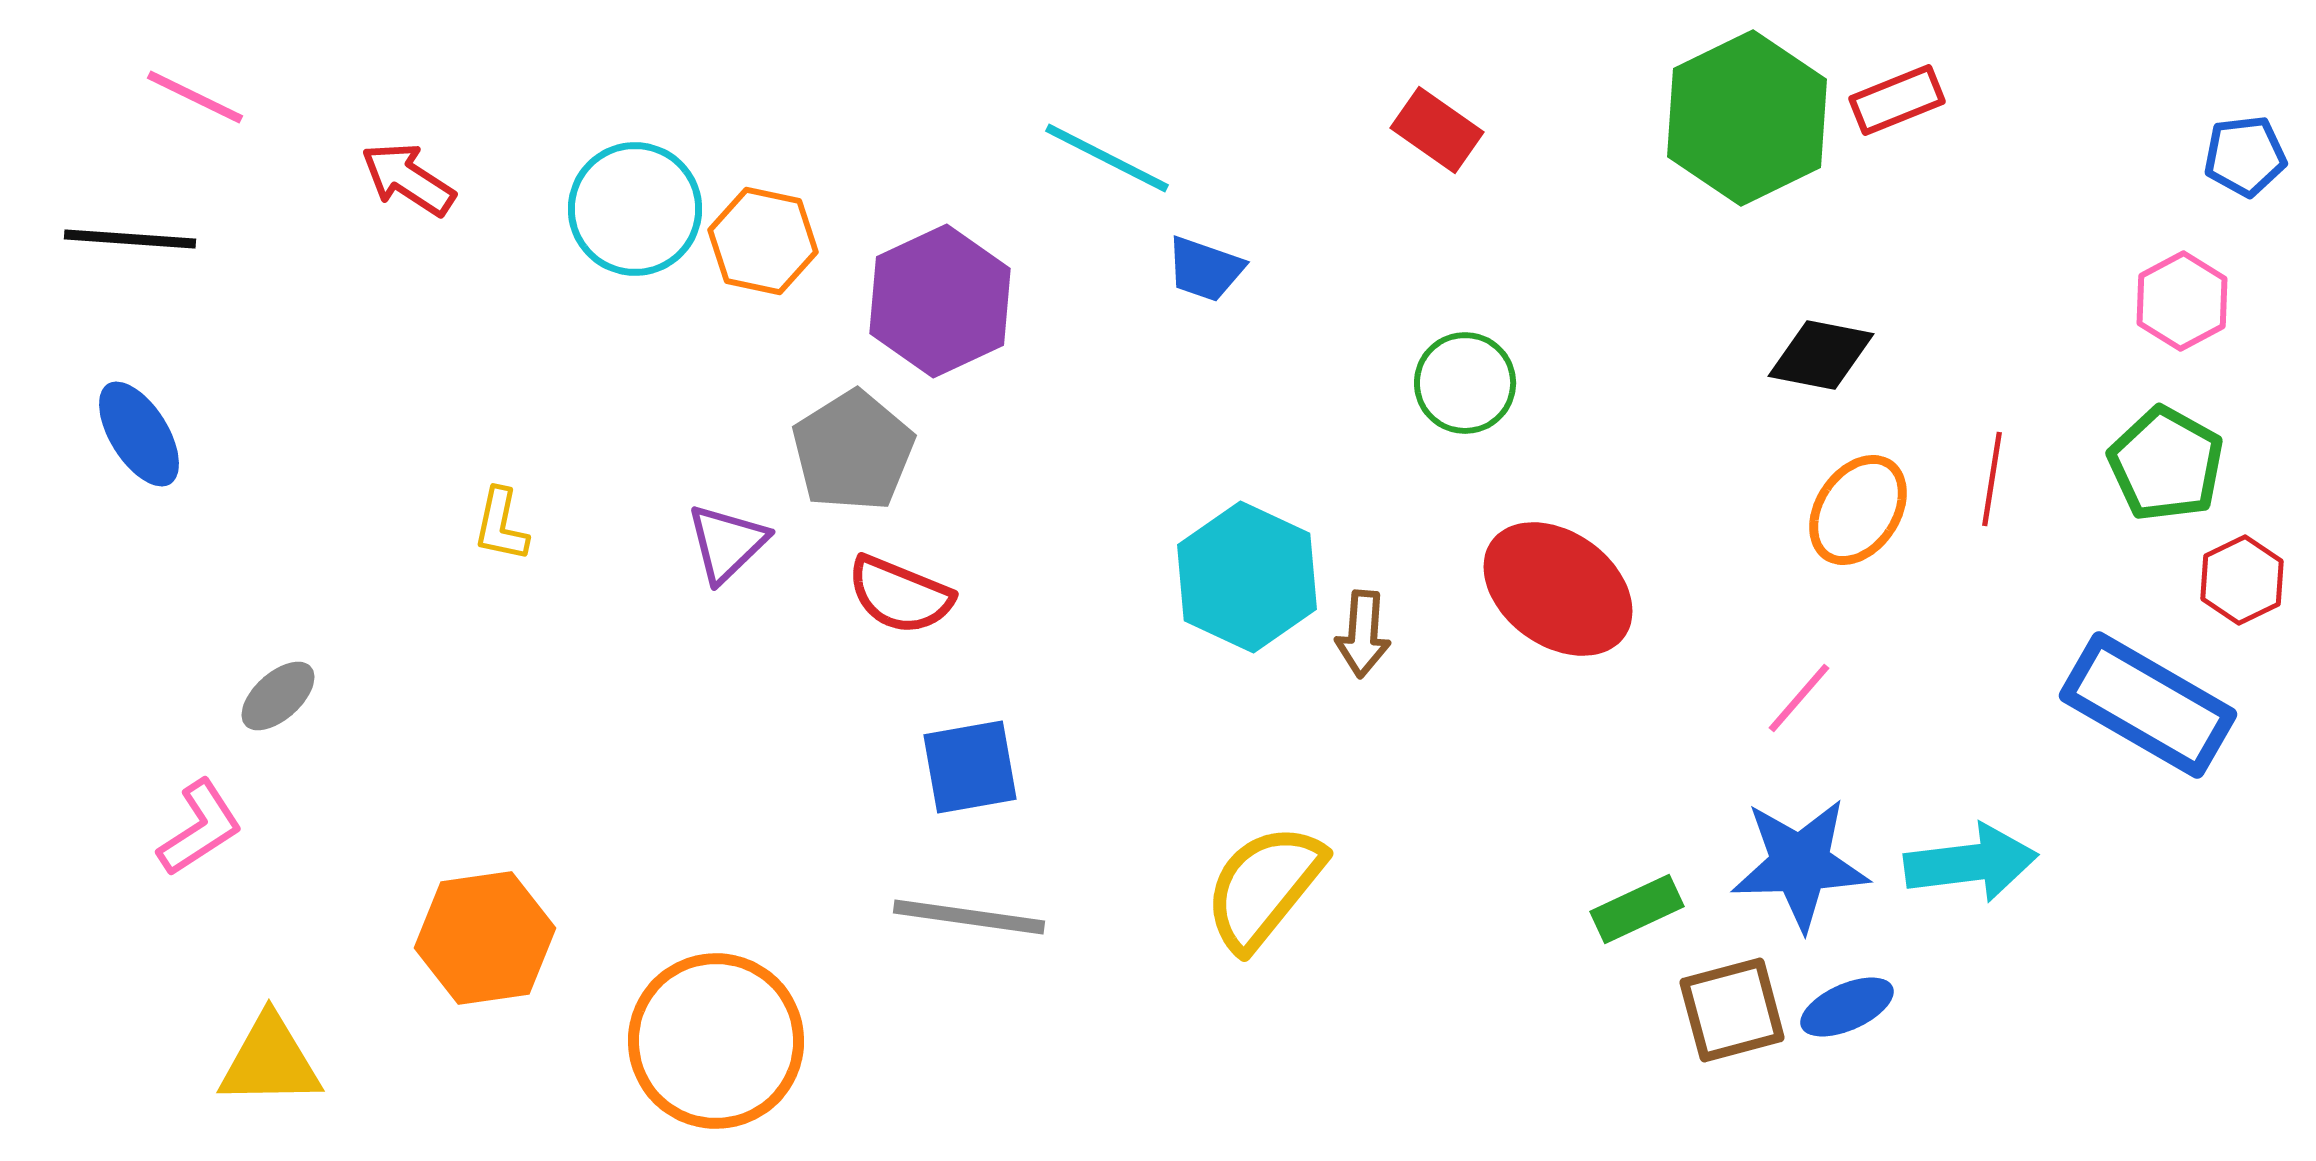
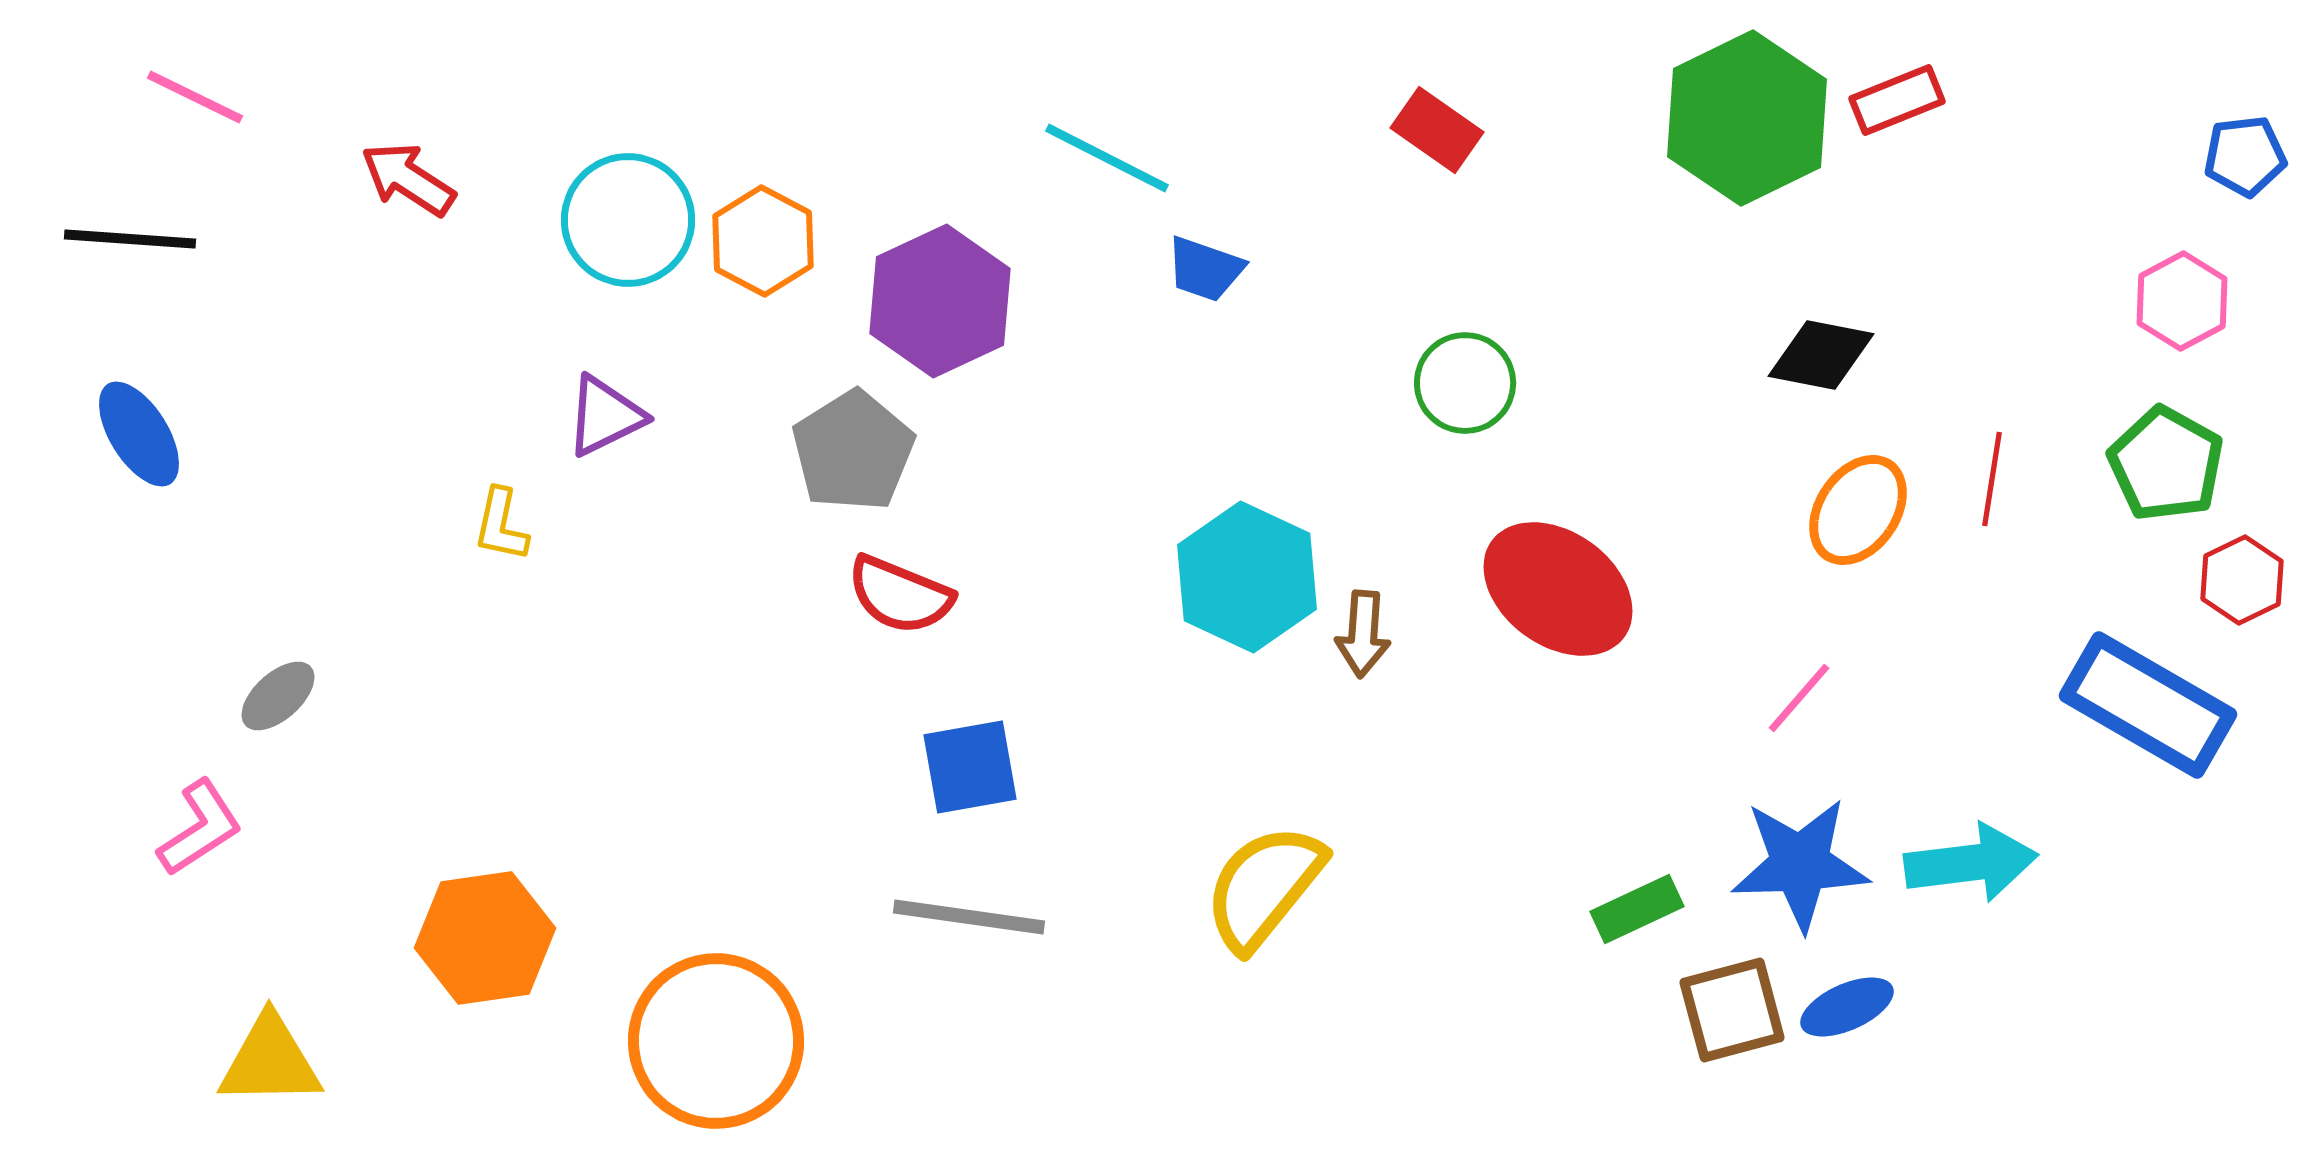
cyan circle at (635, 209): moved 7 px left, 11 px down
orange hexagon at (763, 241): rotated 16 degrees clockwise
purple triangle at (727, 543): moved 122 px left, 127 px up; rotated 18 degrees clockwise
